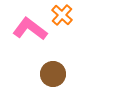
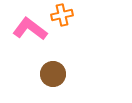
orange cross: rotated 35 degrees clockwise
